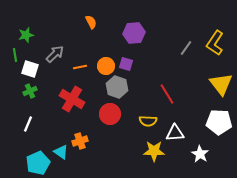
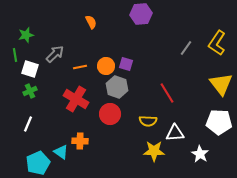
purple hexagon: moved 7 px right, 19 px up
yellow L-shape: moved 2 px right
red line: moved 1 px up
red cross: moved 4 px right
orange cross: rotated 21 degrees clockwise
